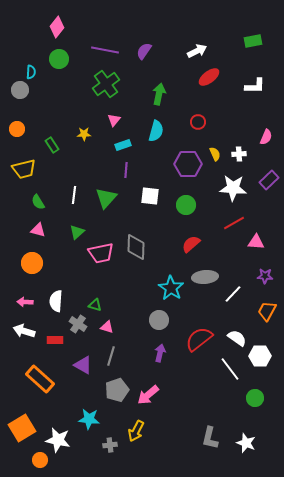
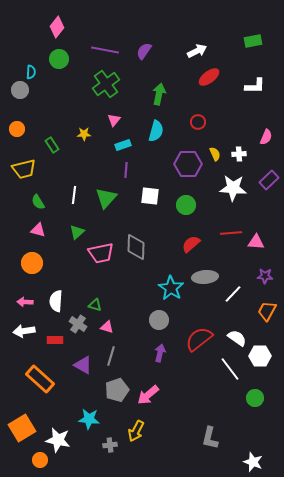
red line at (234, 223): moved 3 px left, 10 px down; rotated 25 degrees clockwise
white arrow at (24, 331): rotated 25 degrees counterclockwise
white star at (246, 443): moved 7 px right, 19 px down
